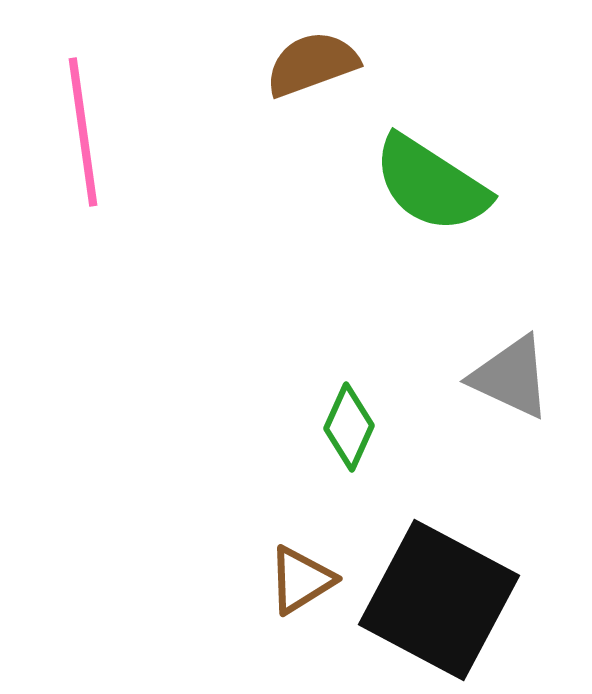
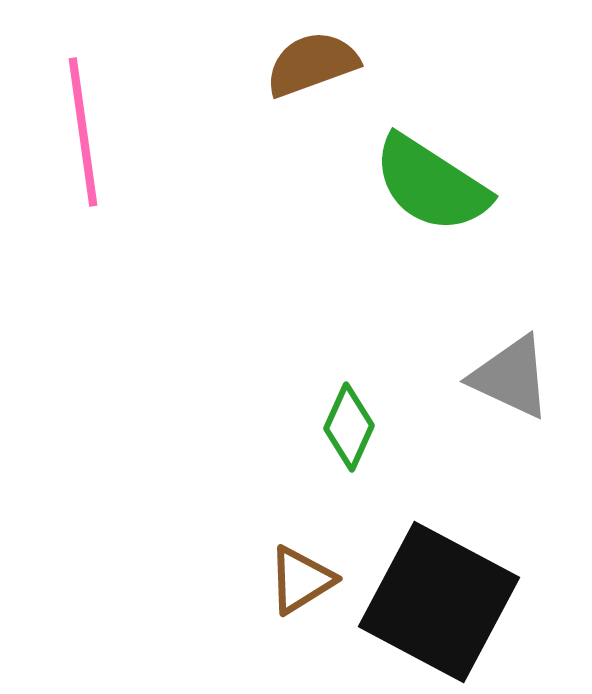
black square: moved 2 px down
